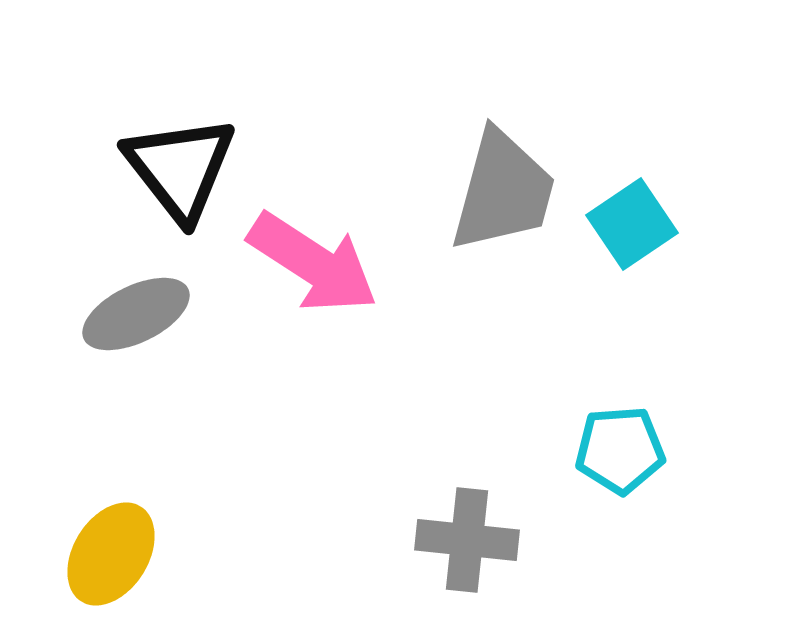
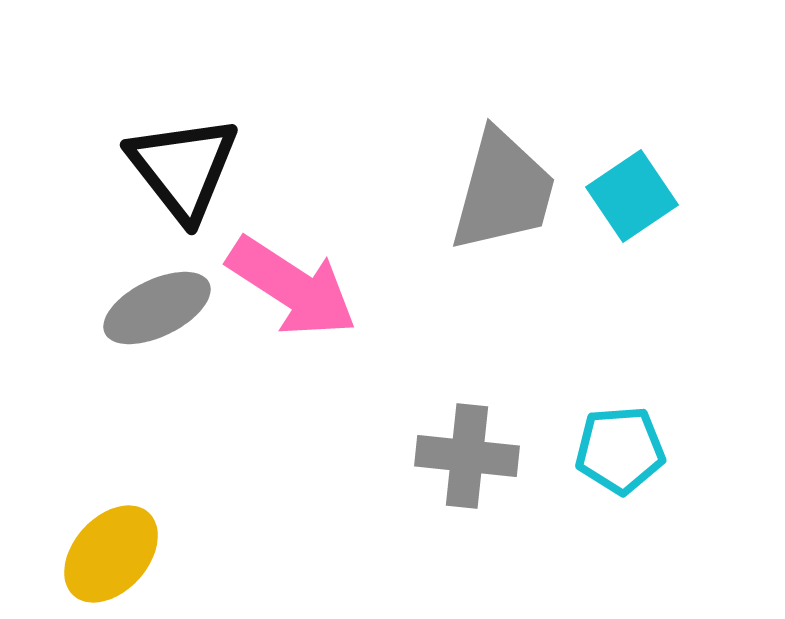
black triangle: moved 3 px right
cyan square: moved 28 px up
pink arrow: moved 21 px left, 24 px down
gray ellipse: moved 21 px right, 6 px up
gray cross: moved 84 px up
yellow ellipse: rotated 10 degrees clockwise
